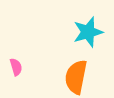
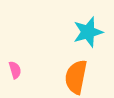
pink semicircle: moved 1 px left, 3 px down
